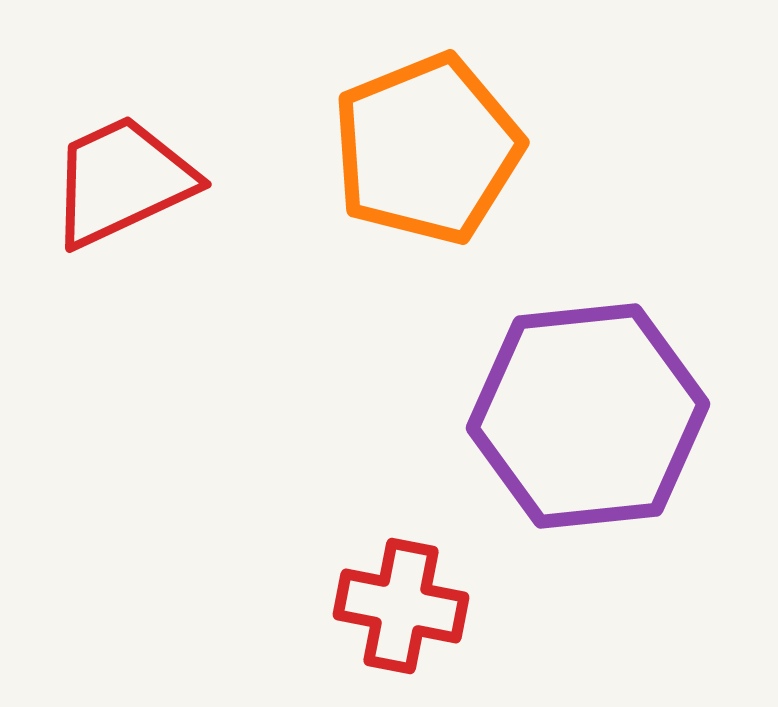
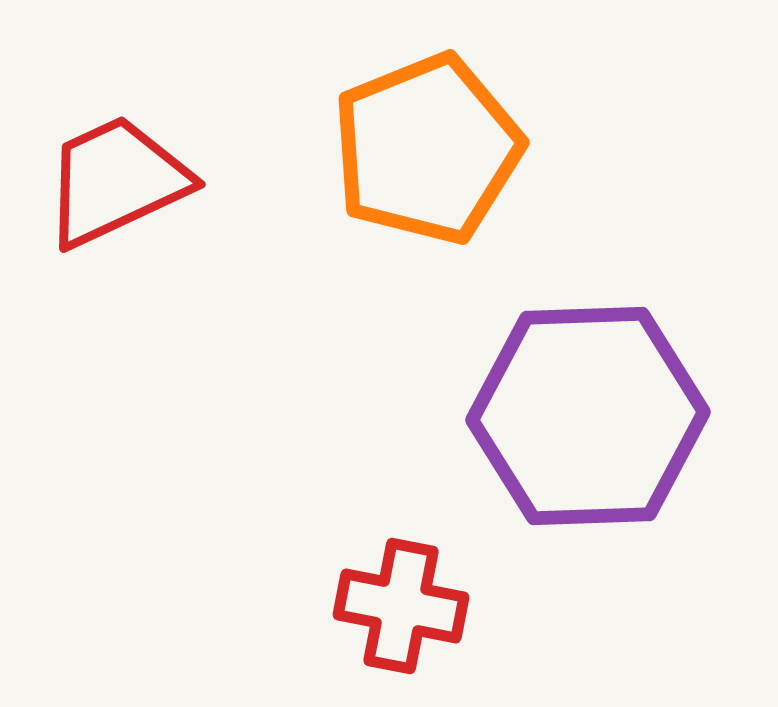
red trapezoid: moved 6 px left
purple hexagon: rotated 4 degrees clockwise
